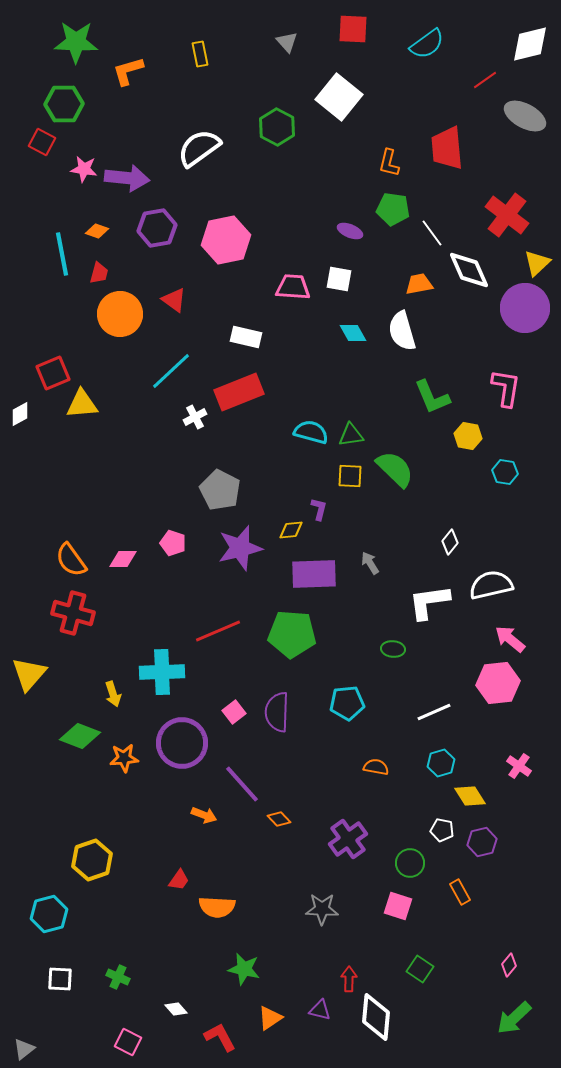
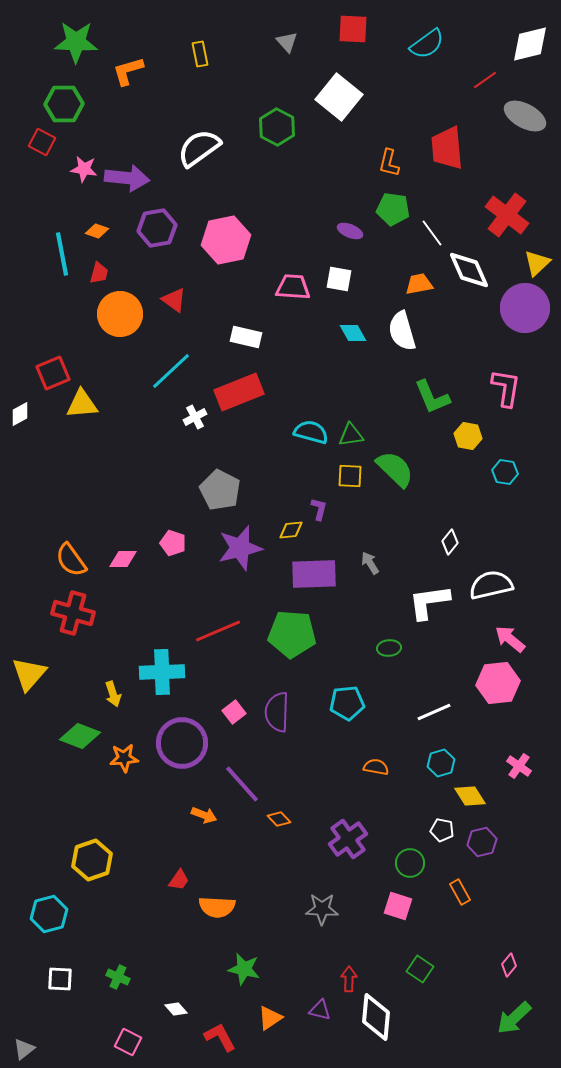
green ellipse at (393, 649): moved 4 px left, 1 px up; rotated 10 degrees counterclockwise
